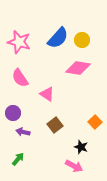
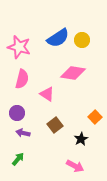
blue semicircle: rotated 15 degrees clockwise
pink star: moved 5 px down
pink diamond: moved 5 px left, 5 px down
pink semicircle: moved 2 px right, 1 px down; rotated 132 degrees counterclockwise
purple circle: moved 4 px right
orange square: moved 5 px up
purple arrow: moved 1 px down
black star: moved 8 px up; rotated 24 degrees clockwise
pink arrow: moved 1 px right
